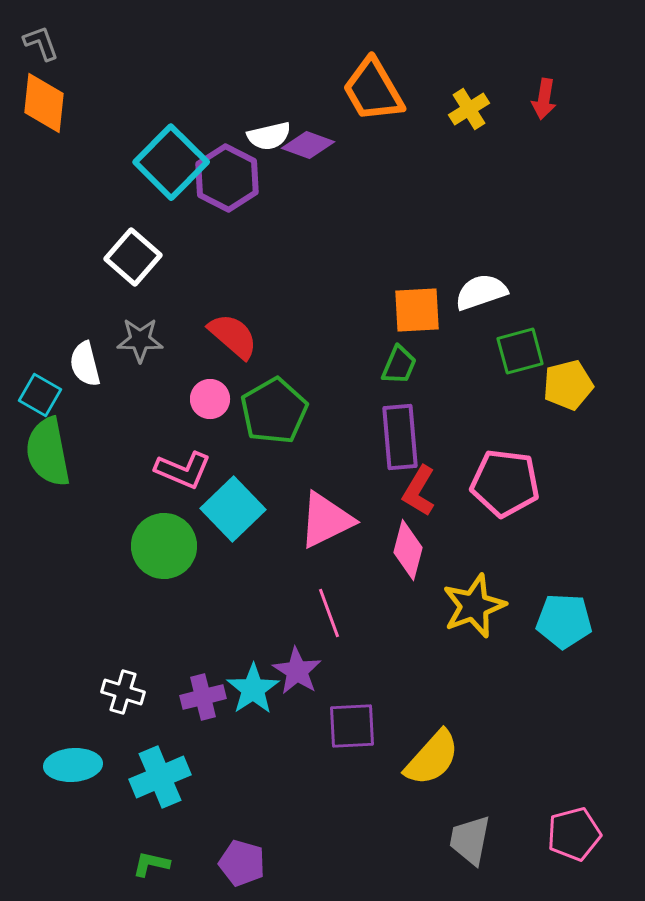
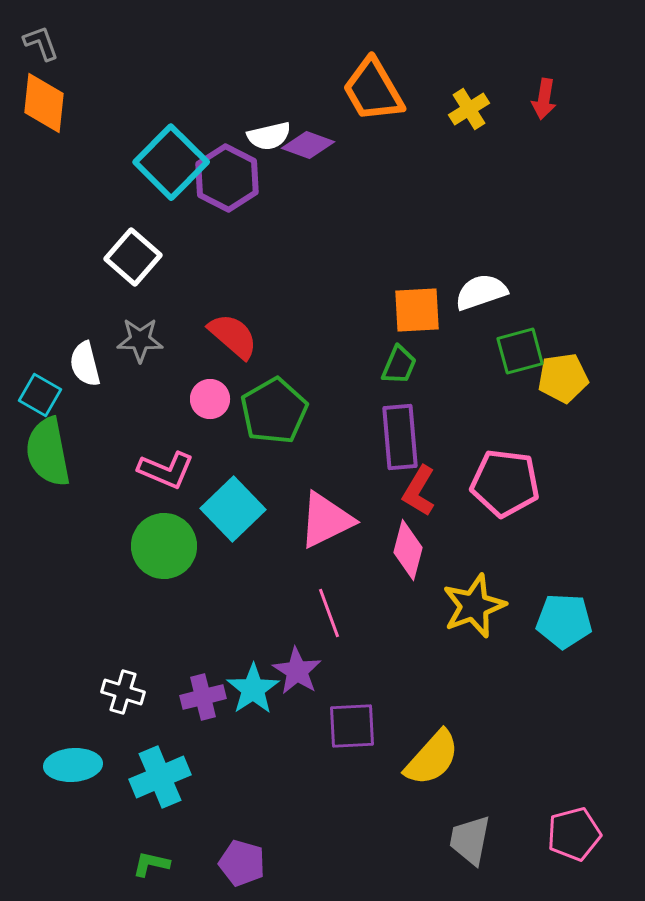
yellow pentagon at (568, 385): moved 5 px left, 7 px up; rotated 6 degrees clockwise
pink L-shape at (183, 470): moved 17 px left
